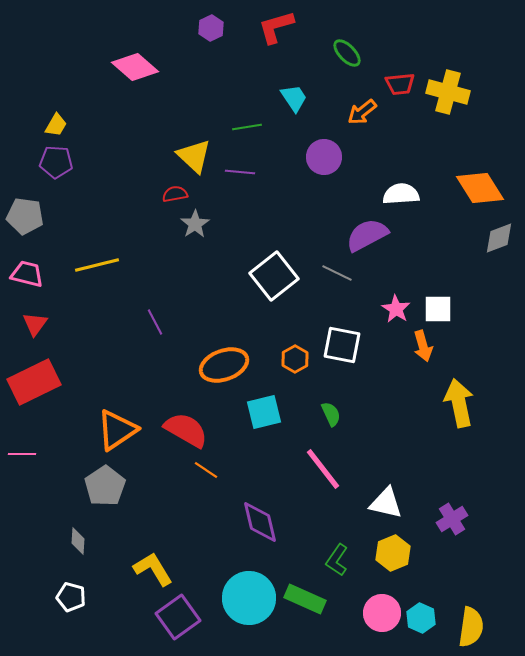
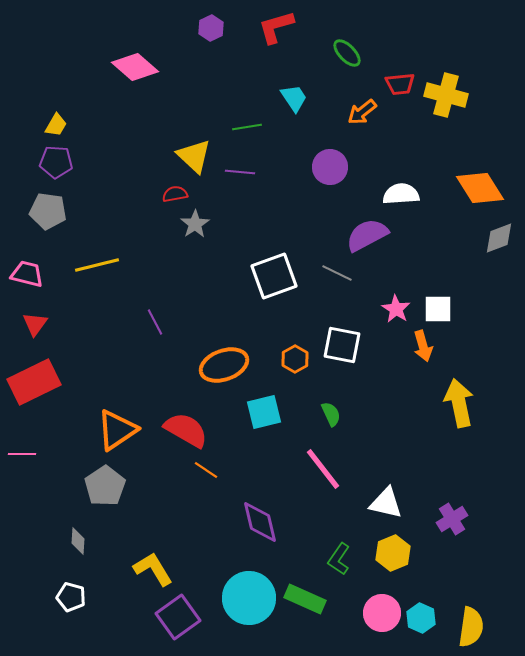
yellow cross at (448, 92): moved 2 px left, 3 px down
purple circle at (324, 157): moved 6 px right, 10 px down
gray pentagon at (25, 216): moved 23 px right, 5 px up
white square at (274, 276): rotated 18 degrees clockwise
green L-shape at (337, 560): moved 2 px right, 1 px up
